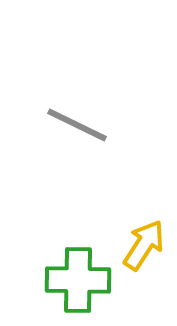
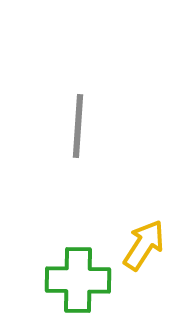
gray line: moved 1 px right, 1 px down; rotated 68 degrees clockwise
